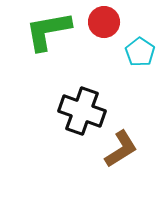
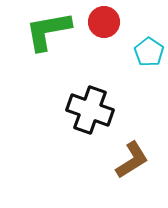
cyan pentagon: moved 9 px right
black cross: moved 8 px right, 1 px up
brown L-shape: moved 11 px right, 11 px down
